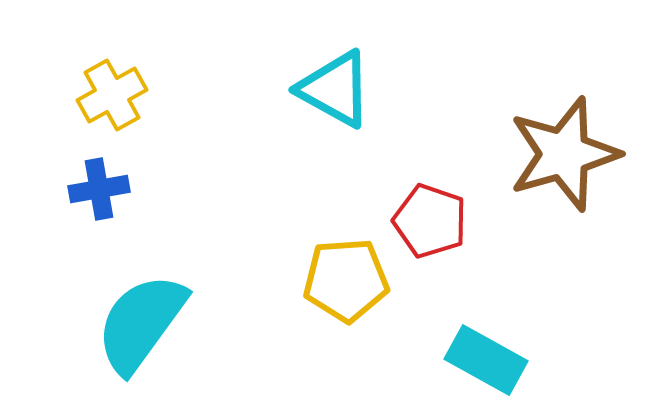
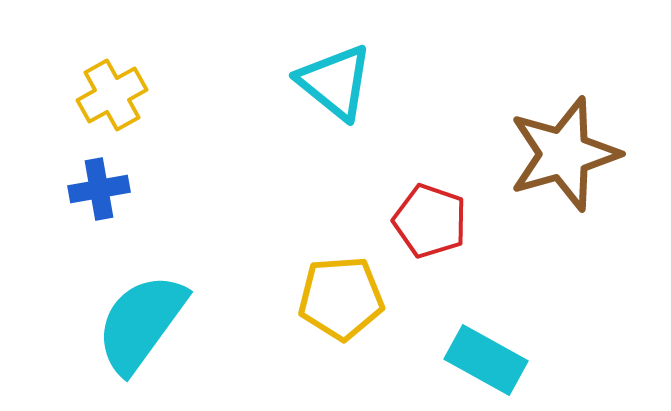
cyan triangle: moved 7 px up; rotated 10 degrees clockwise
yellow pentagon: moved 5 px left, 18 px down
